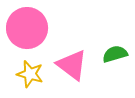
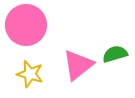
pink circle: moved 1 px left, 3 px up
pink triangle: moved 6 px right; rotated 44 degrees clockwise
